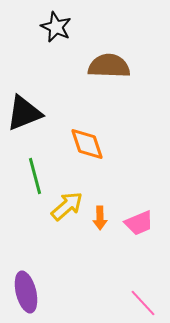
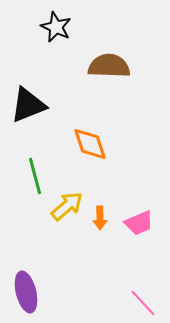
black triangle: moved 4 px right, 8 px up
orange diamond: moved 3 px right
